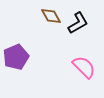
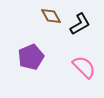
black L-shape: moved 2 px right, 1 px down
purple pentagon: moved 15 px right
